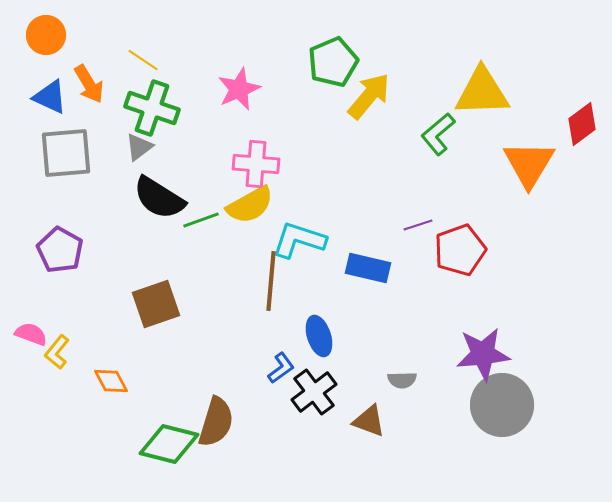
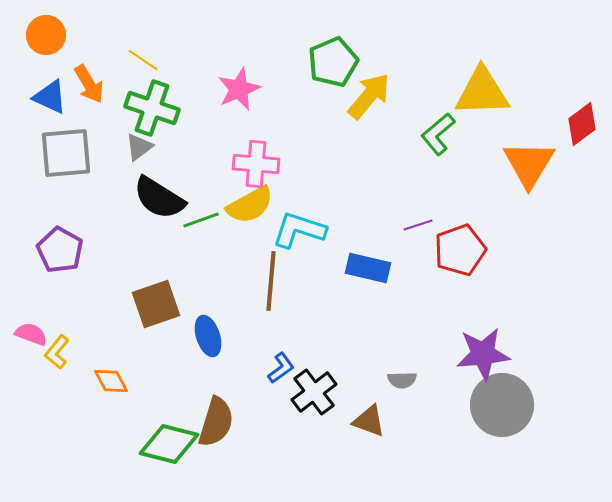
cyan L-shape: moved 10 px up
blue ellipse: moved 111 px left
